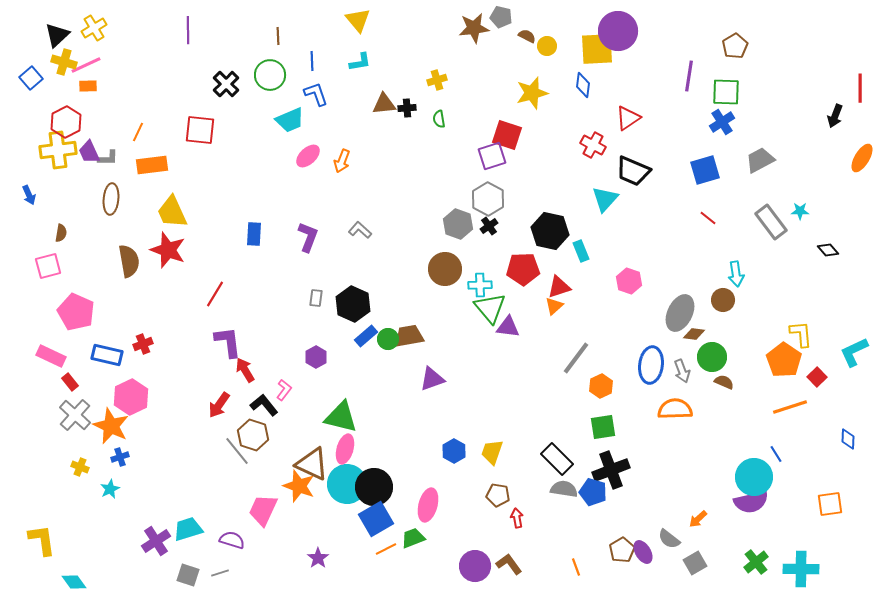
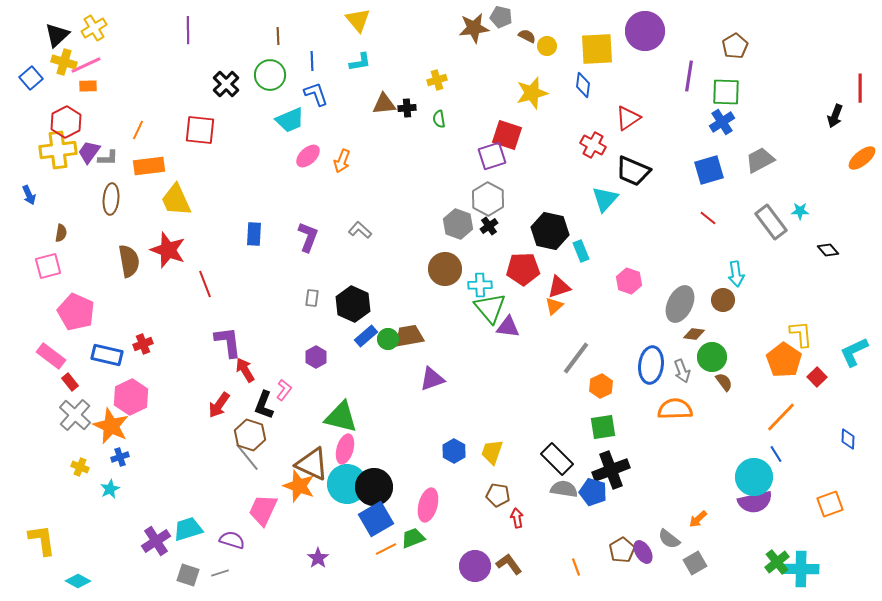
purple circle at (618, 31): moved 27 px right
orange line at (138, 132): moved 2 px up
purple trapezoid at (89, 152): rotated 60 degrees clockwise
orange ellipse at (862, 158): rotated 20 degrees clockwise
orange rectangle at (152, 165): moved 3 px left, 1 px down
blue square at (705, 170): moved 4 px right
yellow trapezoid at (172, 212): moved 4 px right, 12 px up
red line at (215, 294): moved 10 px left, 10 px up; rotated 52 degrees counterclockwise
gray rectangle at (316, 298): moved 4 px left
gray ellipse at (680, 313): moved 9 px up
pink rectangle at (51, 356): rotated 12 degrees clockwise
brown semicircle at (724, 382): rotated 30 degrees clockwise
black L-shape at (264, 405): rotated 120 degrees counterclockwise
orange line at (790, 407): moved 9 px left, 10 px down; rotated 28 degrees counterclockwise
brown hexagon at (253, 435): moved 3 px left
gray line at (237, 451): moved 10 px right, 6 px down
purple semicircle at (751, 502): moved 4 px right
orange square at (830, 504): rotated 12 degrees counterclockwise
green cross at (756, 562): moved 21 px right
cyan diamond at (74, 582): moved 4 px right, 1 px up; rotated 25 degrees counterclockwise
